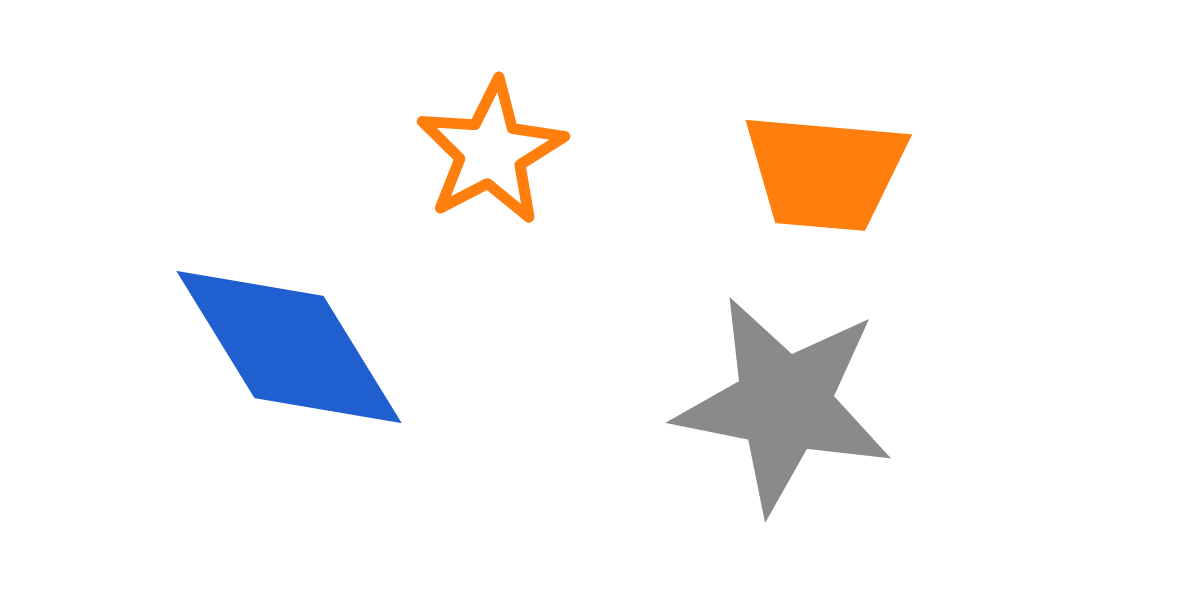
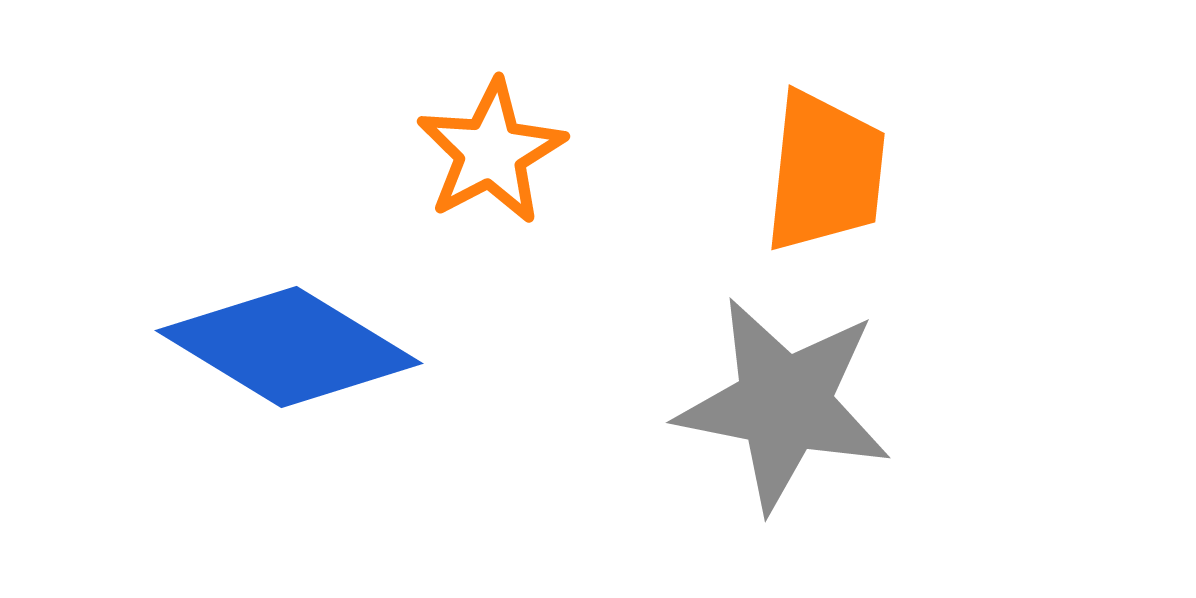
orange trapezoid: rotated 89 degrees counterclockwise
blue diamond: rotated 27 degrees counterclockwise
